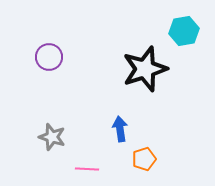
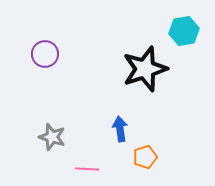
purple circle: moved 4 px left, 3 px up
orange pentagon: moved 1 px right, 2 px up
